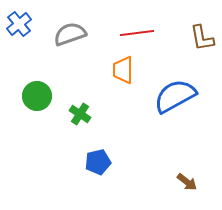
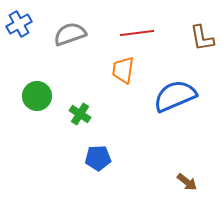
blue cross: rotated 10 degrees clockwise
orange trapezoid: rotated 8 degrees clockwise
blue semicircle: rotated 6 degrees clockwise
blue pentagon: moved 4 px up; rotated 10 degrees clockwise
